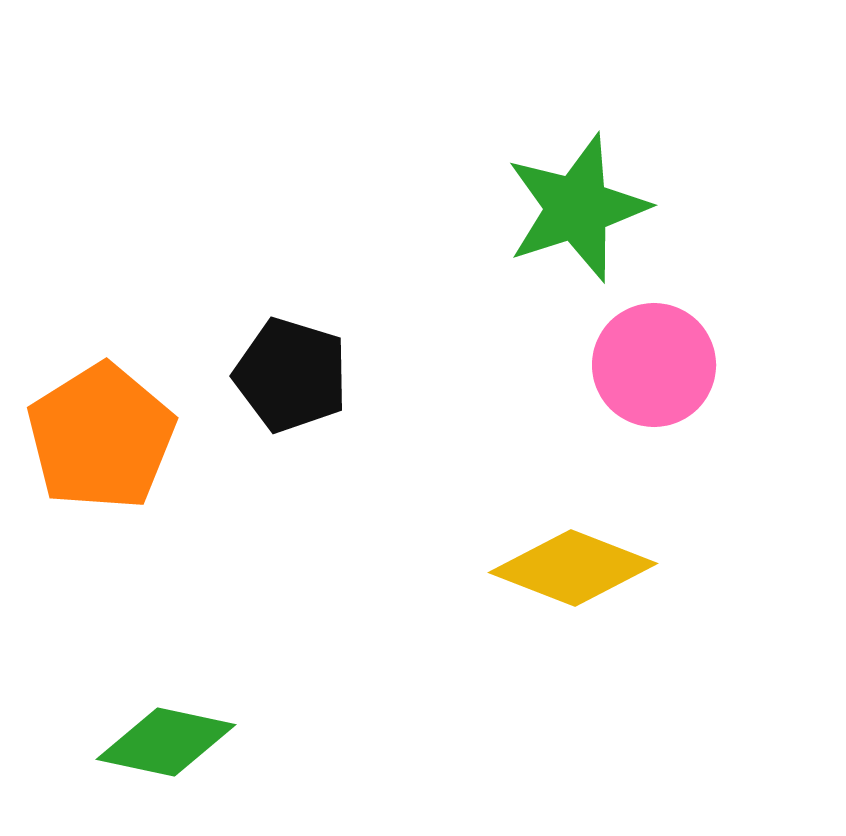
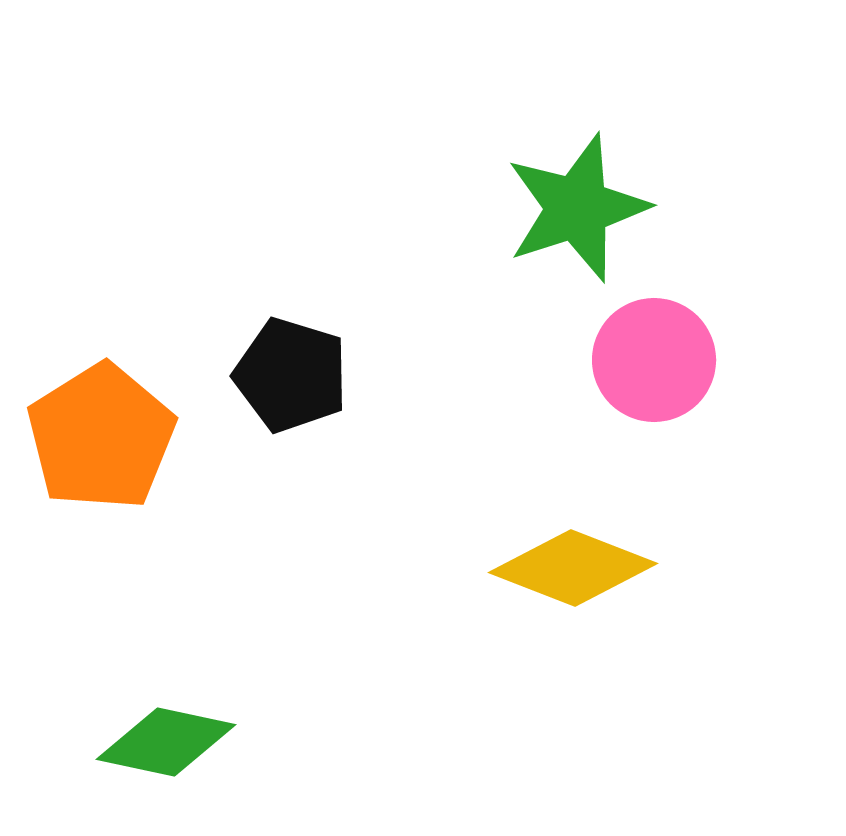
pink circle: moved 5 px up
